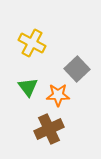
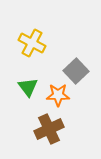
gray square: moved 1 px left, 2 px down
